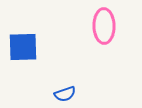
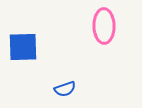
blue semicircle: moved 5 px up
